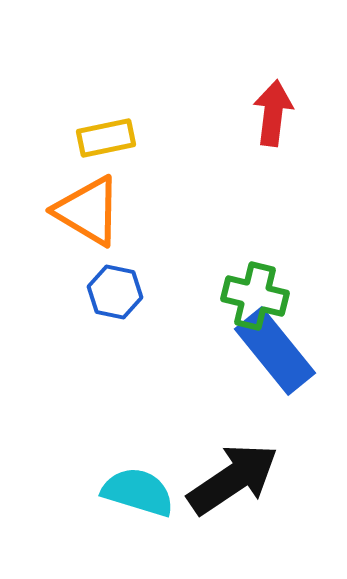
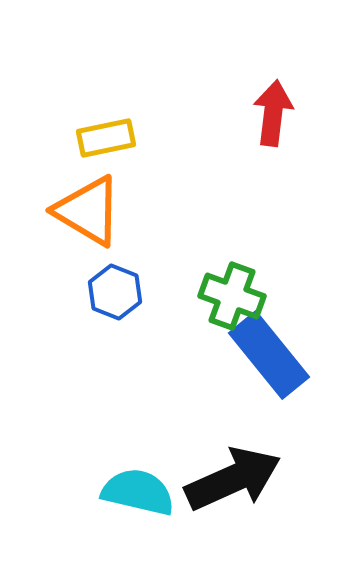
blue hexagon: rotated 10 degrees clockwise
green cross: moved 23 px left; rotated 6 degrees clockwise
blue rectangle: moved 6 px left, 4 px down
black arrow: rotated 10 degrees clockwise
cyan semicircle: rotated 4 degrees counterclockwise
